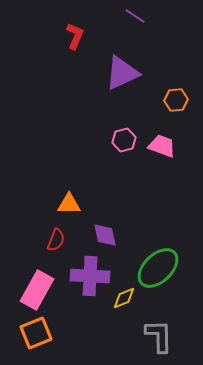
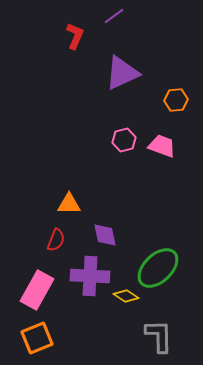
purple line: moved 21 px left; rotated 70 degrees counterclockwise
yellow diamond: moved 2 px right, 2 px up; rotated 55 degrees clockwise
orange square: moved 1 px right, 5 px down
